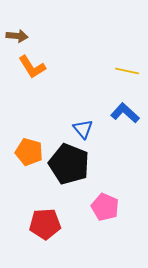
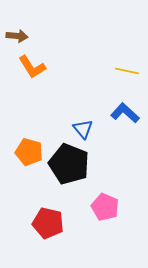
red pentagon: moved 3 px right, 1 px up; rotated 16 degrees clockwise
